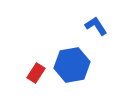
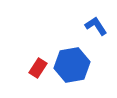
red rectangle: moved 2 px right, 5 px up
